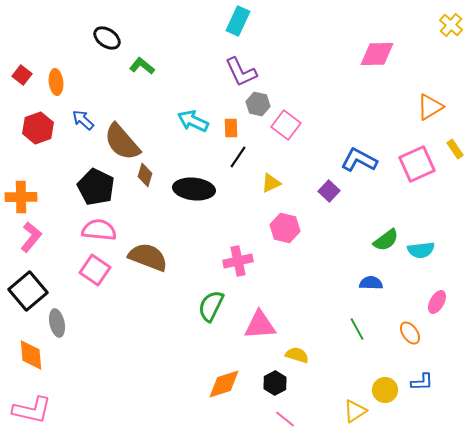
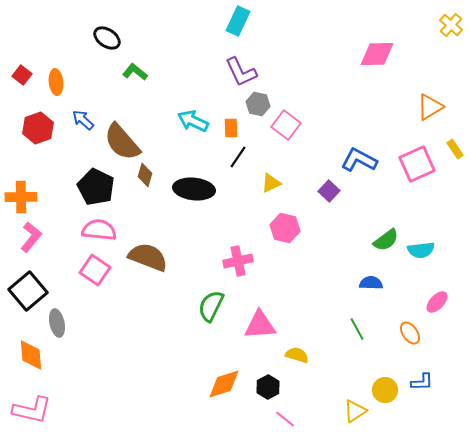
green L-shape at (142, 66): moved 7 px left, 6 px down
pink ellipse at (437, 302): rotated 15 degrees clockwise
black hexagon at (275, 383): moved 7 px left, 4 px down
